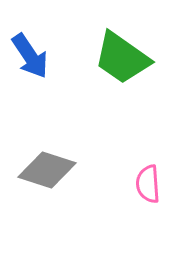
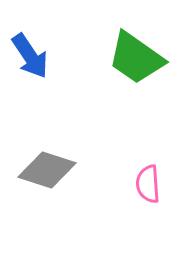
green trapezoid: moved 14 px right
